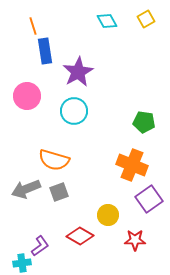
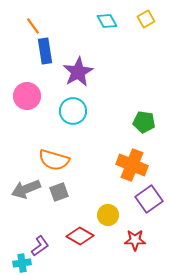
orange line: rotated 18 degrees counterclockwise
cyan circle: moved 1 px left
